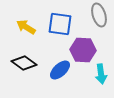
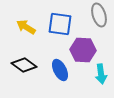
black diamond: moved 2 px down
blue ellipse: rotated 75 degrees counterclockwise
